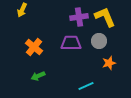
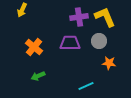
purple trapezoid: moved 1 px left
orange star: rotated 24 degrees clockwise
